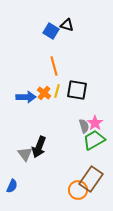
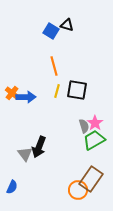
orange cross: moved 32 px left
blue semicircle: moved 1 px down
